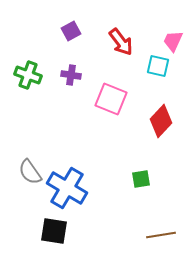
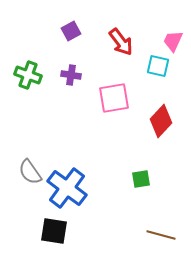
pink square: moved 3 px right, 1 px up; rotated 32 degrees counterclockwise
blue cross: rotated 6 degrees clockwise
brown line: rotated 24 degrees clockwise
